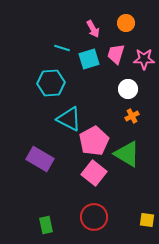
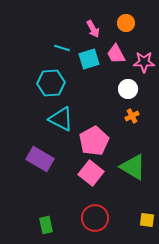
pink trapezoid: rotated 45 degrees counterclockwise
pink star: moved 3 px down
cyan triangle: moved 8 px left
green triangle: moved 6 px right, 13 px down
pink square: moved 3 px left
red circle: moved 1 px right, 1 px down
